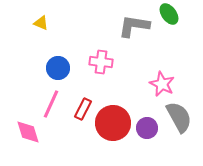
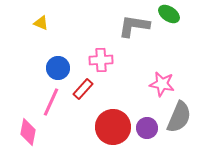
green ellipse: rotated 20 degrees counterclockwise
pink cross: moved 2 px up; rotated 10 degrees counterclockwise
pink star: rotated 15 degrees counterclockwise
pink line: moved 2 px up
red rectangle: moved 20 px up; rotated 15 degrees clockwise
gray semicircle: rotated 52 degrees clockwise
red circle: moved 4 px down
pink diamond: rotated 28 degrees clockwise
